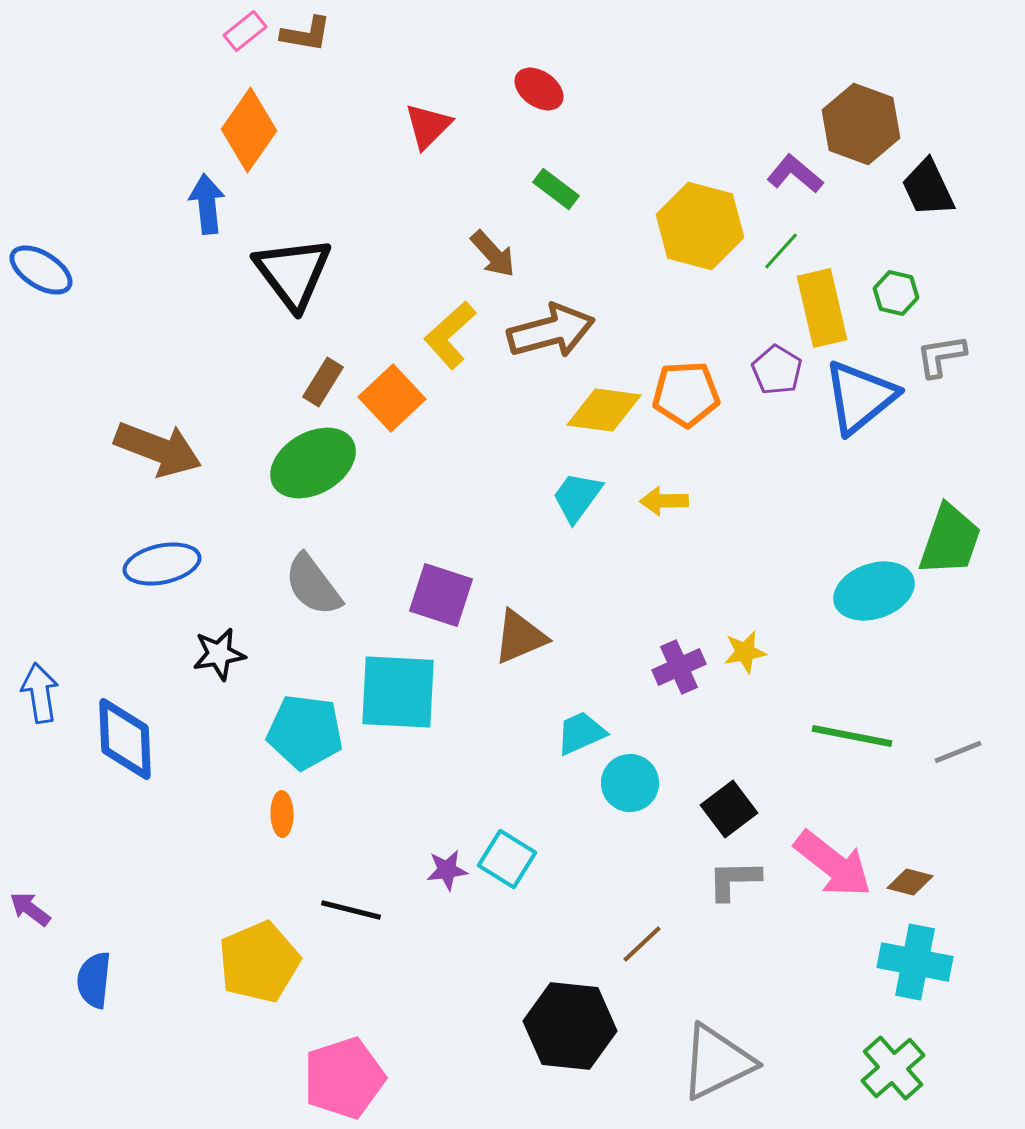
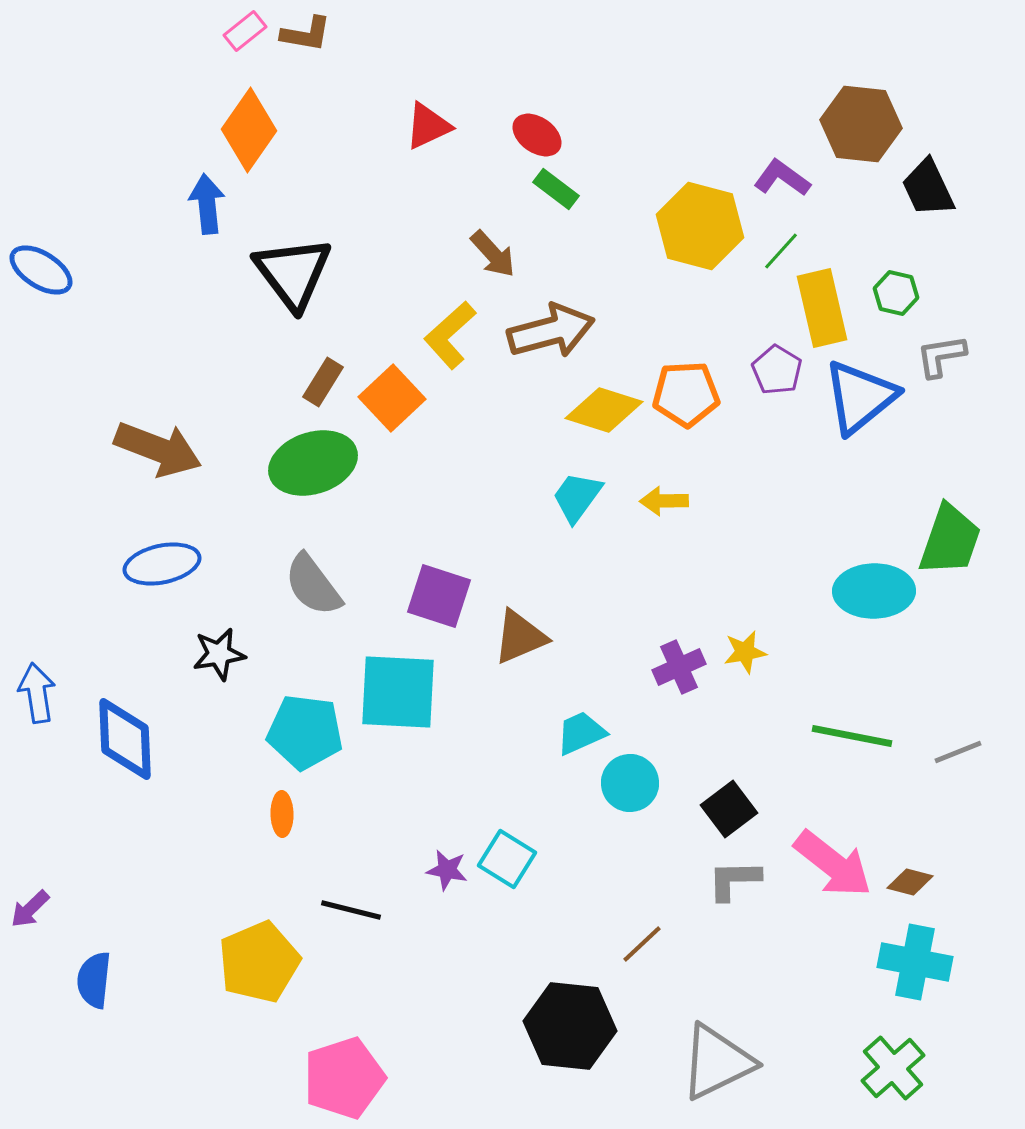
red ellipse at (539, 89): moved 2 px left, 46 px down
brown hexagon at (861, 124): rotated 14 degrees counterclockwise
red triangle at (428, 126): rotated 20 degrees clockwise
purple L-shape at (795, 174): moved 13 px left, 4 px down; rotated 4 degrees counterclockwise
yellow diamond at (604, 410): rotated 10 degrees clockwise
green ellipse at (313, 463): rotated 12 degrees clockwise
cyan ellipse at (874, 591): rotated 18 degrees clockwise
purple square at (441, 595): moved 2 px left, 1 px down
blue arrow at (40, 693): moved 3 px left
purple star at (447, 870): rotated 18 degrees clockwise
purple arrow at (30, 909): rotated 81 degrees counterclockwise
